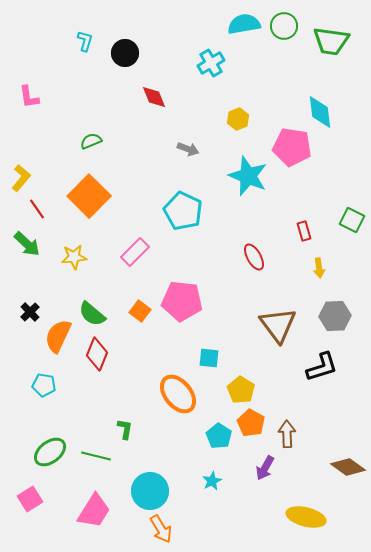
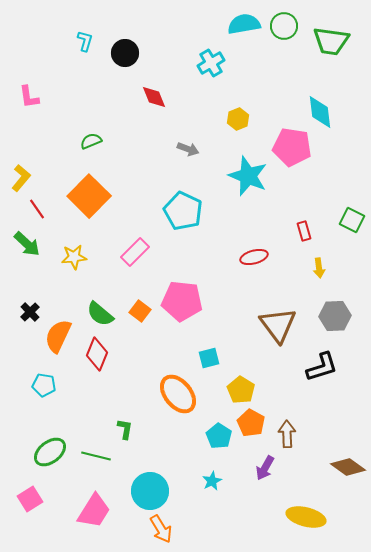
red ellipse at (254, 257): rotated 76 degrees counterclockwise
green semicircle at (92, 314): moved 8 px right
cyan square at (209, 358): rotated 20 degrees counterclockwise
